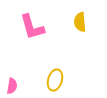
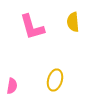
yellow semicircle: moved 7 px left
